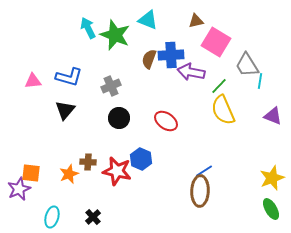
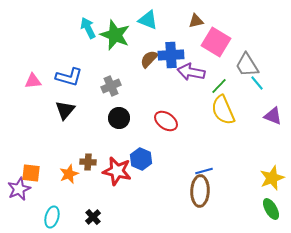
brown semicircle: rotated 24 degrees clockwise
cyan line: moved 3 px left, 2 px down; rotated 49 degrees counterclockwise
blue line: rotated 18 degrees clockwise
